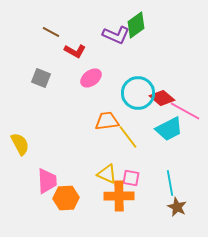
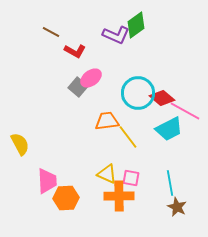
gray square: moved 37 px right, 9 px down; rotated 18 degrees clockwise
